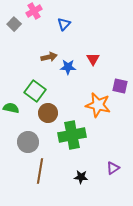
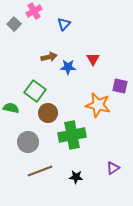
brown line: rotated 60 degrees clockwise
black star: moved 5 px left
